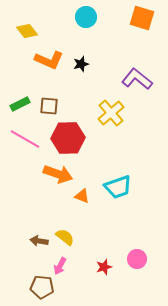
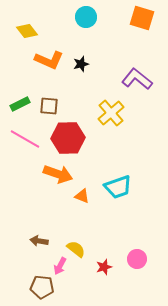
yellow semicircle: moved 11 px right, 12 px down
